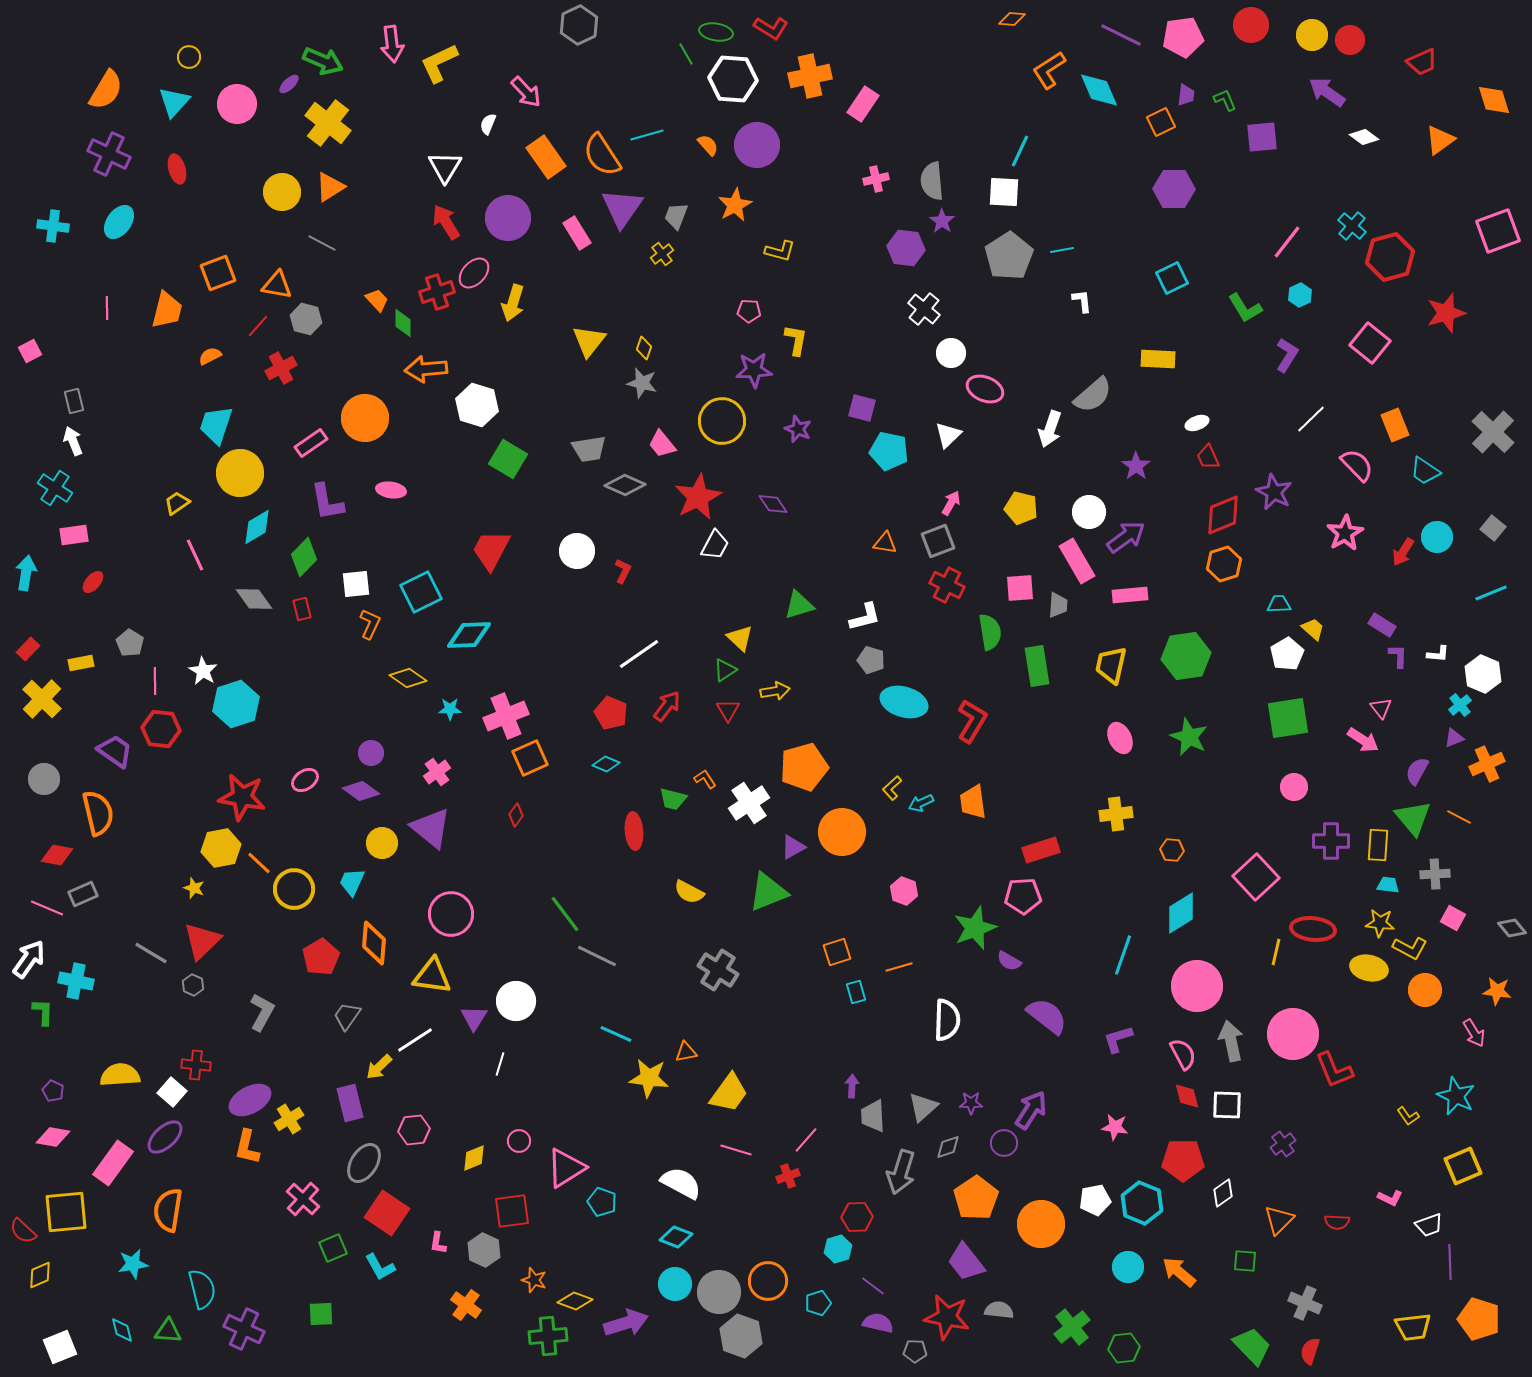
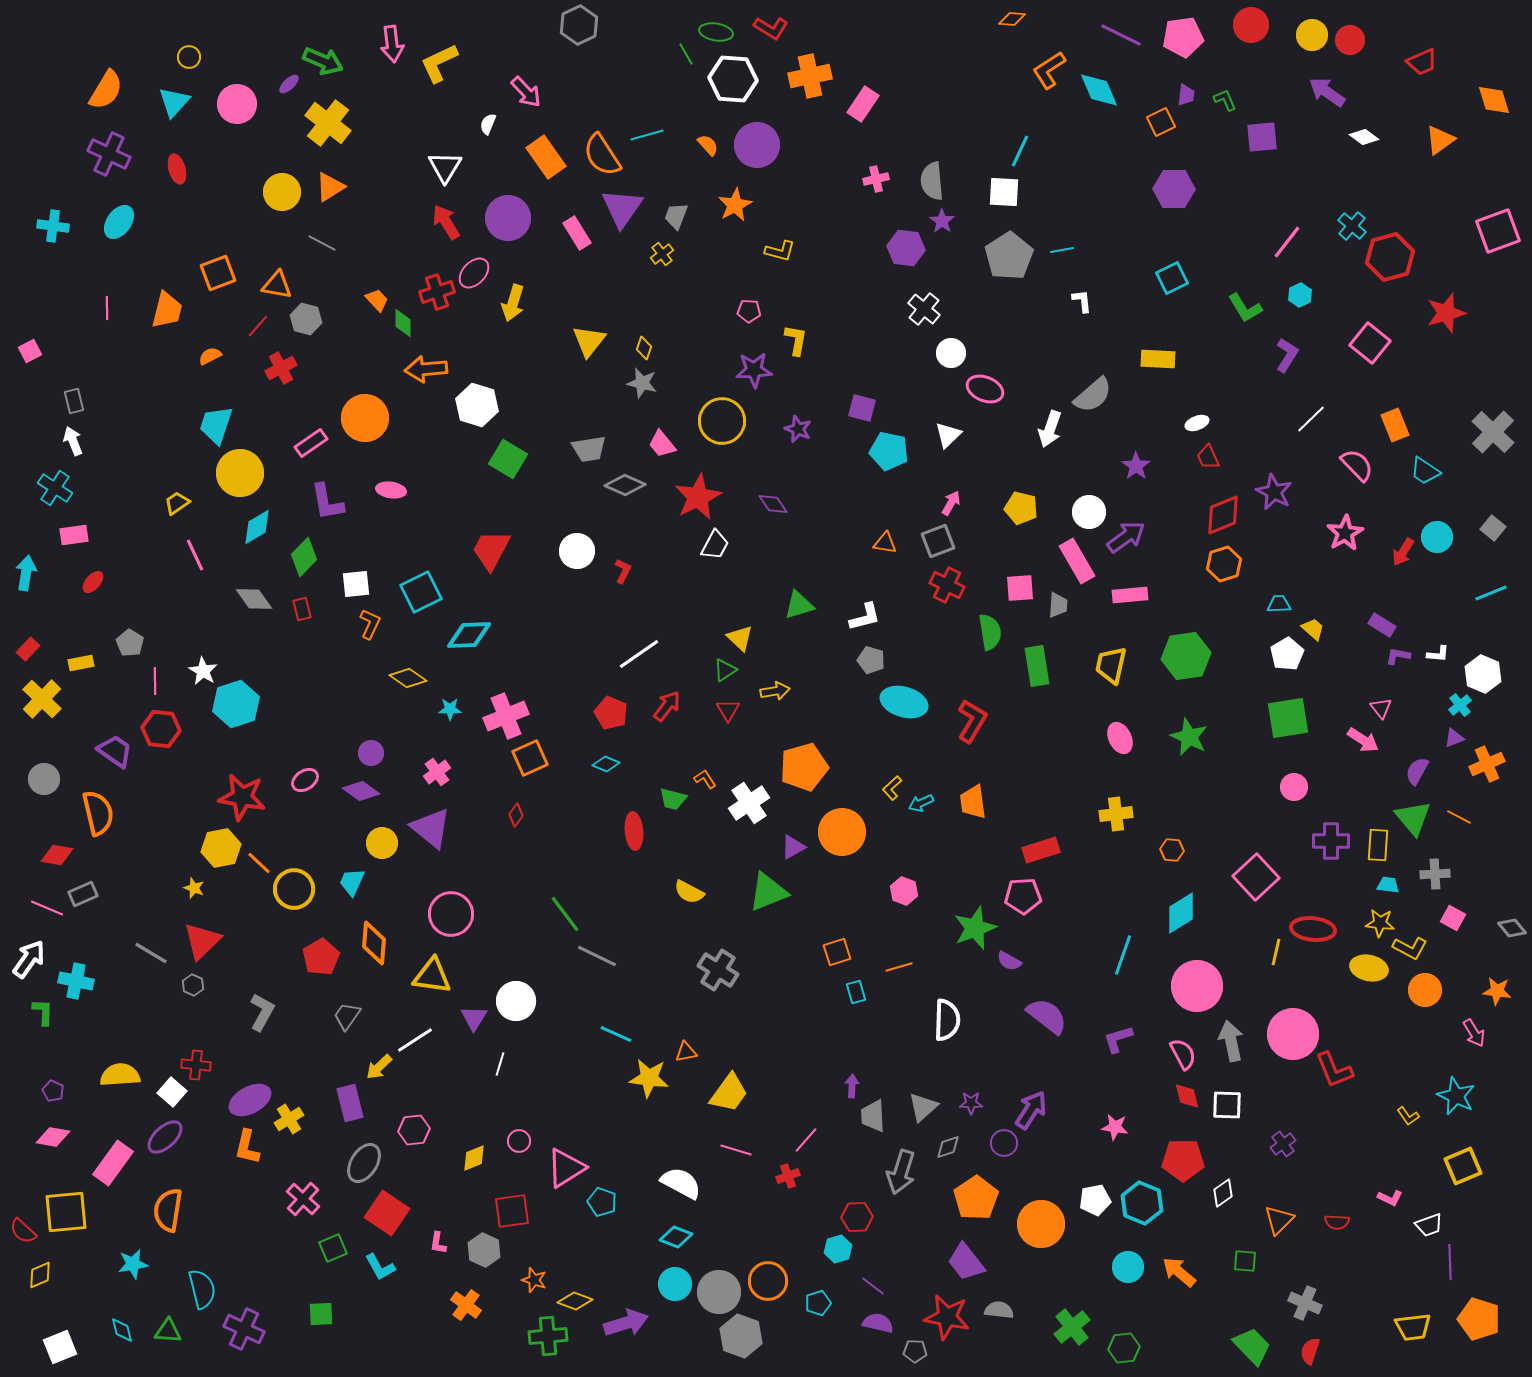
purple L-shape at (1398, 656): rotated 80 degrees counterclockwise
